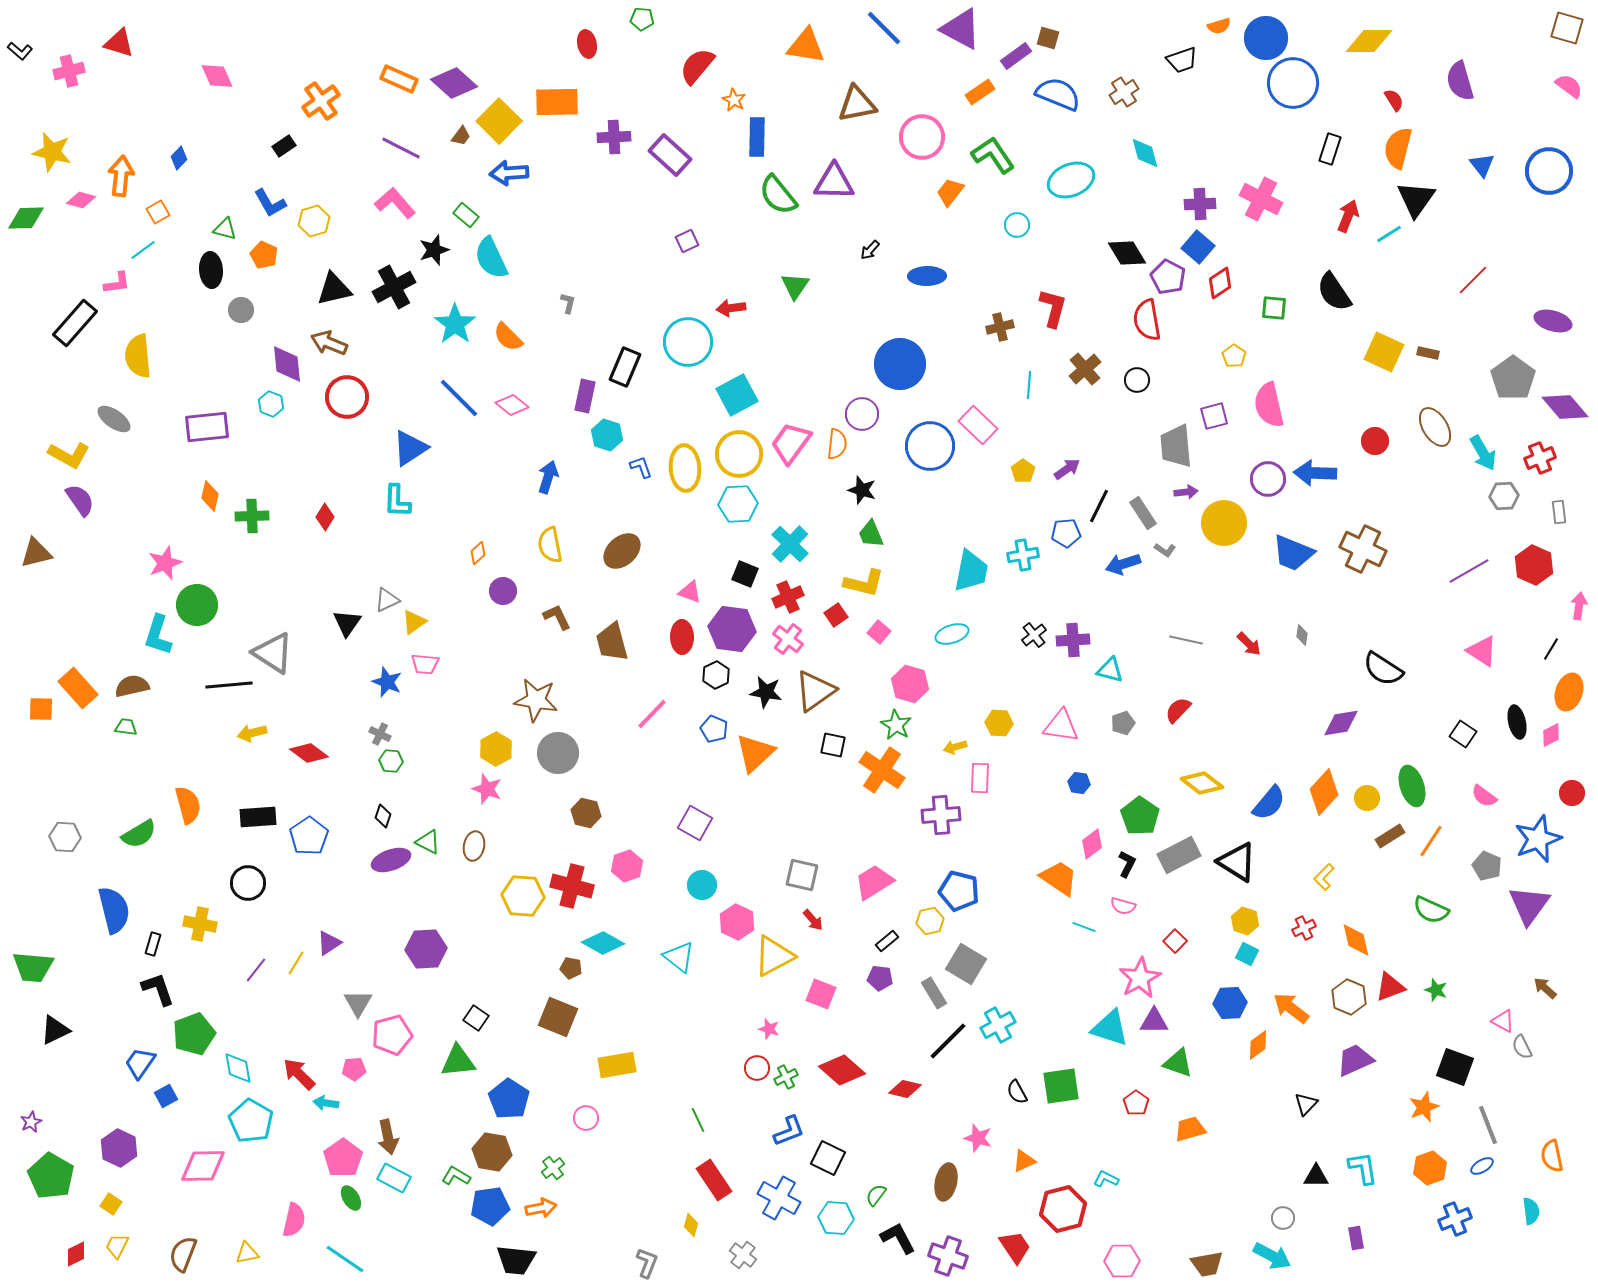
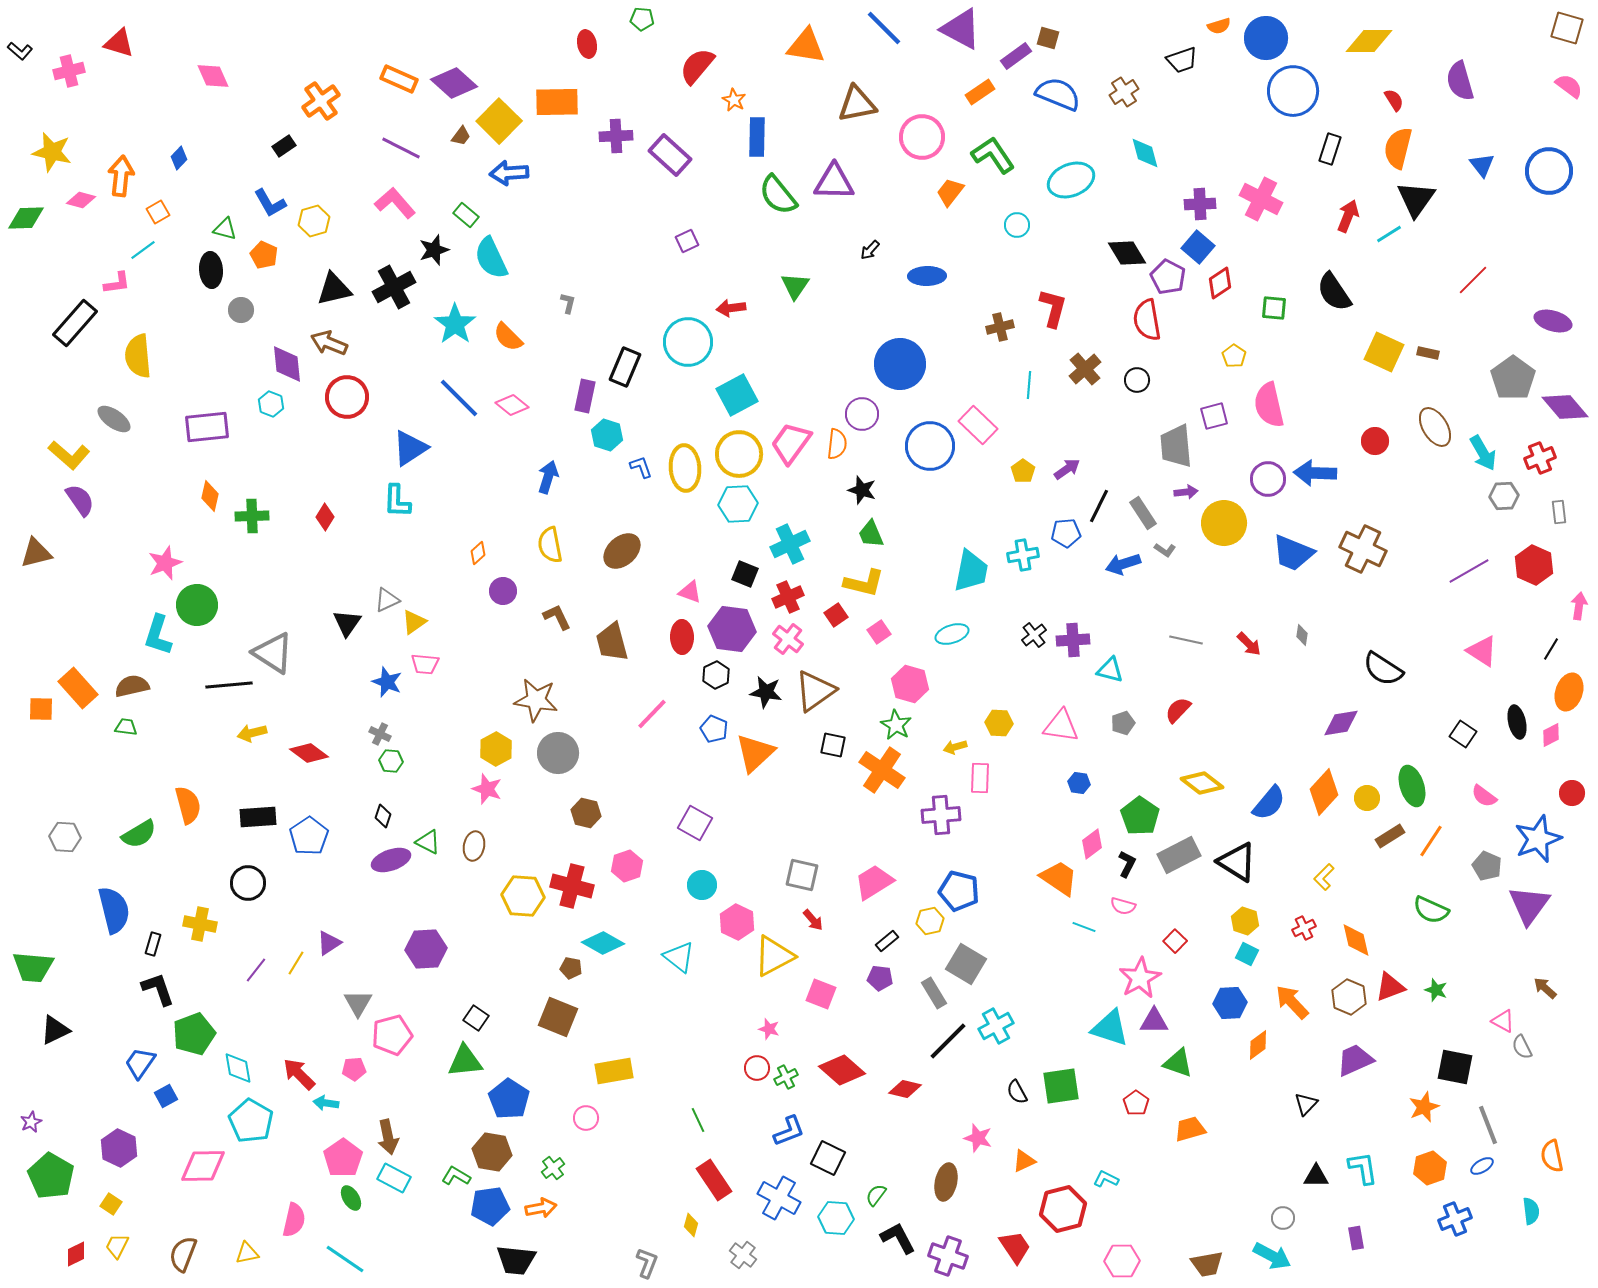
pink diamond at (217, 76): moved 4 px left
blue circle at (1293, 83): moved 8 px down
purple cross at (614, 137): moved 2 px right, 1 px up
yellow L-shape at (69, 455): rotated 12 degrees clockwise
cyan cross at (790, 544): rotated 21 degrees clockwise
pink square at (879, 632): rotated 15 degrees clockwise
orange arrow at (1291, 1008): moved 1 px right, 6 px up; rotated 9 degrees clockwise
cyan cross at (998, 1025): moved 2 px left, 1 px down
green triangle at (458, 1061): moved 7 px right
yellow rectangle at (617, 1065): moved 3 px left, 6 px down
black square at (1455, 1067): rotated 9 degrees counterclockwise
